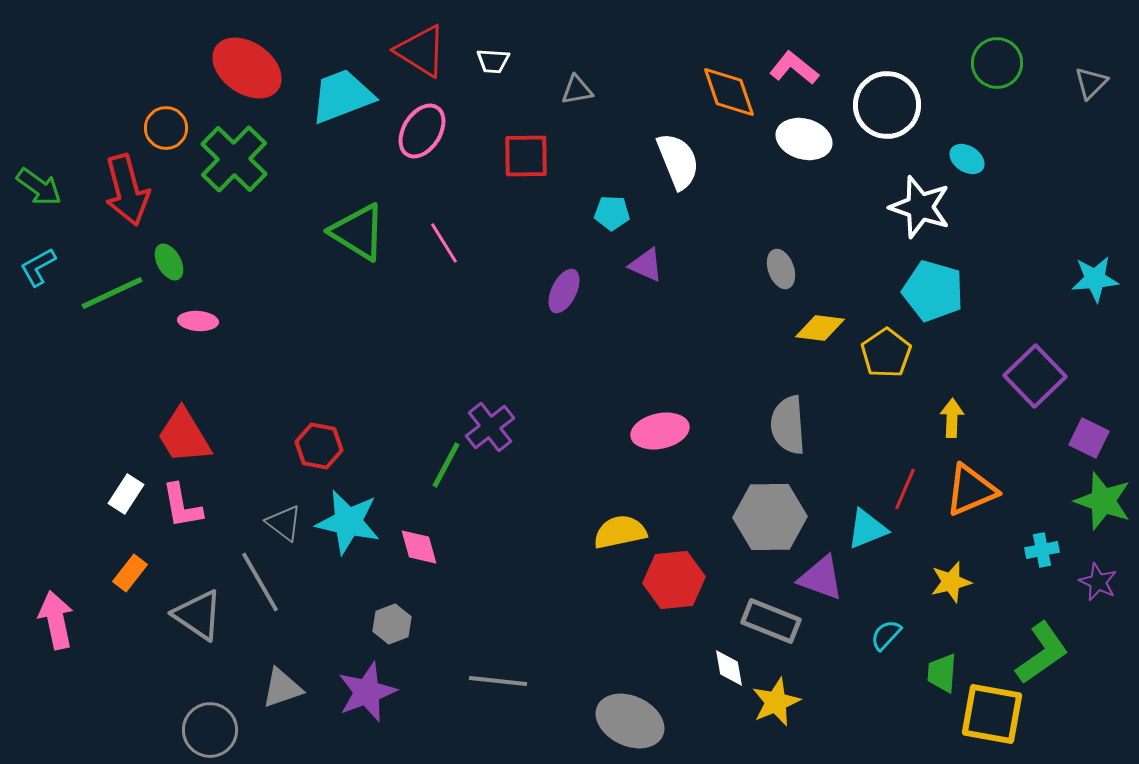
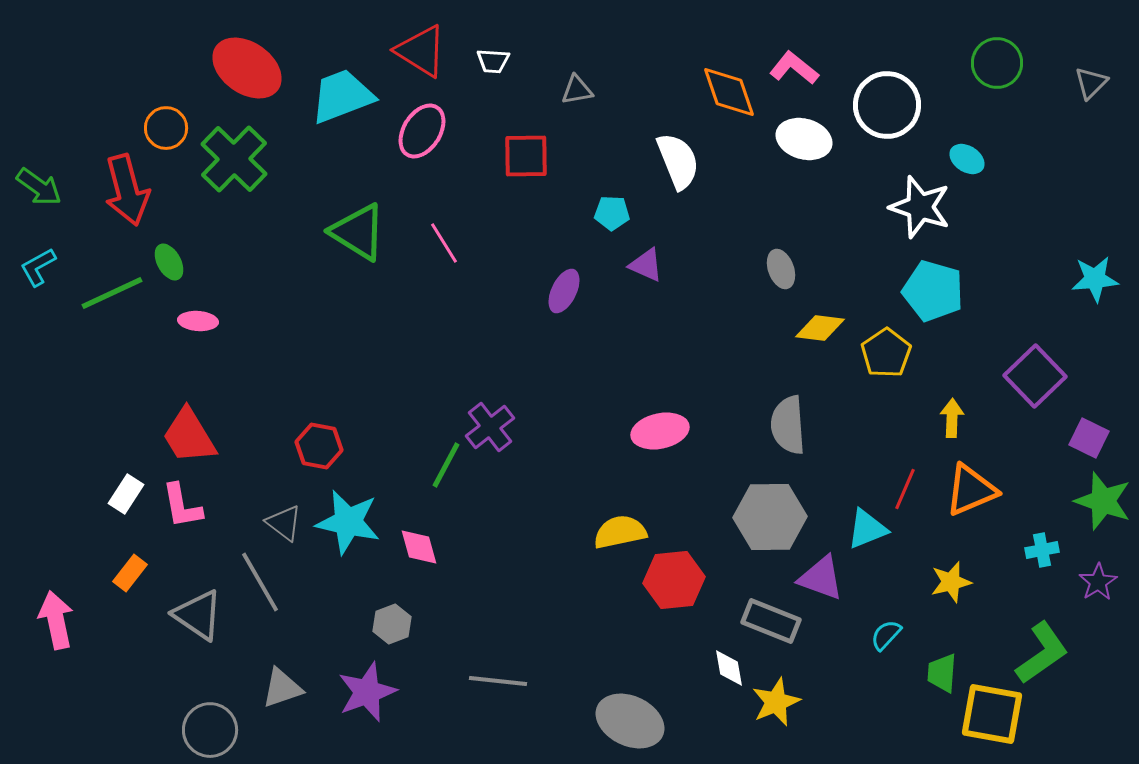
red trapezoid at (184, 436): moved 5 px right
purple star at (1098, 582): rotated 15 degrees clockwise
